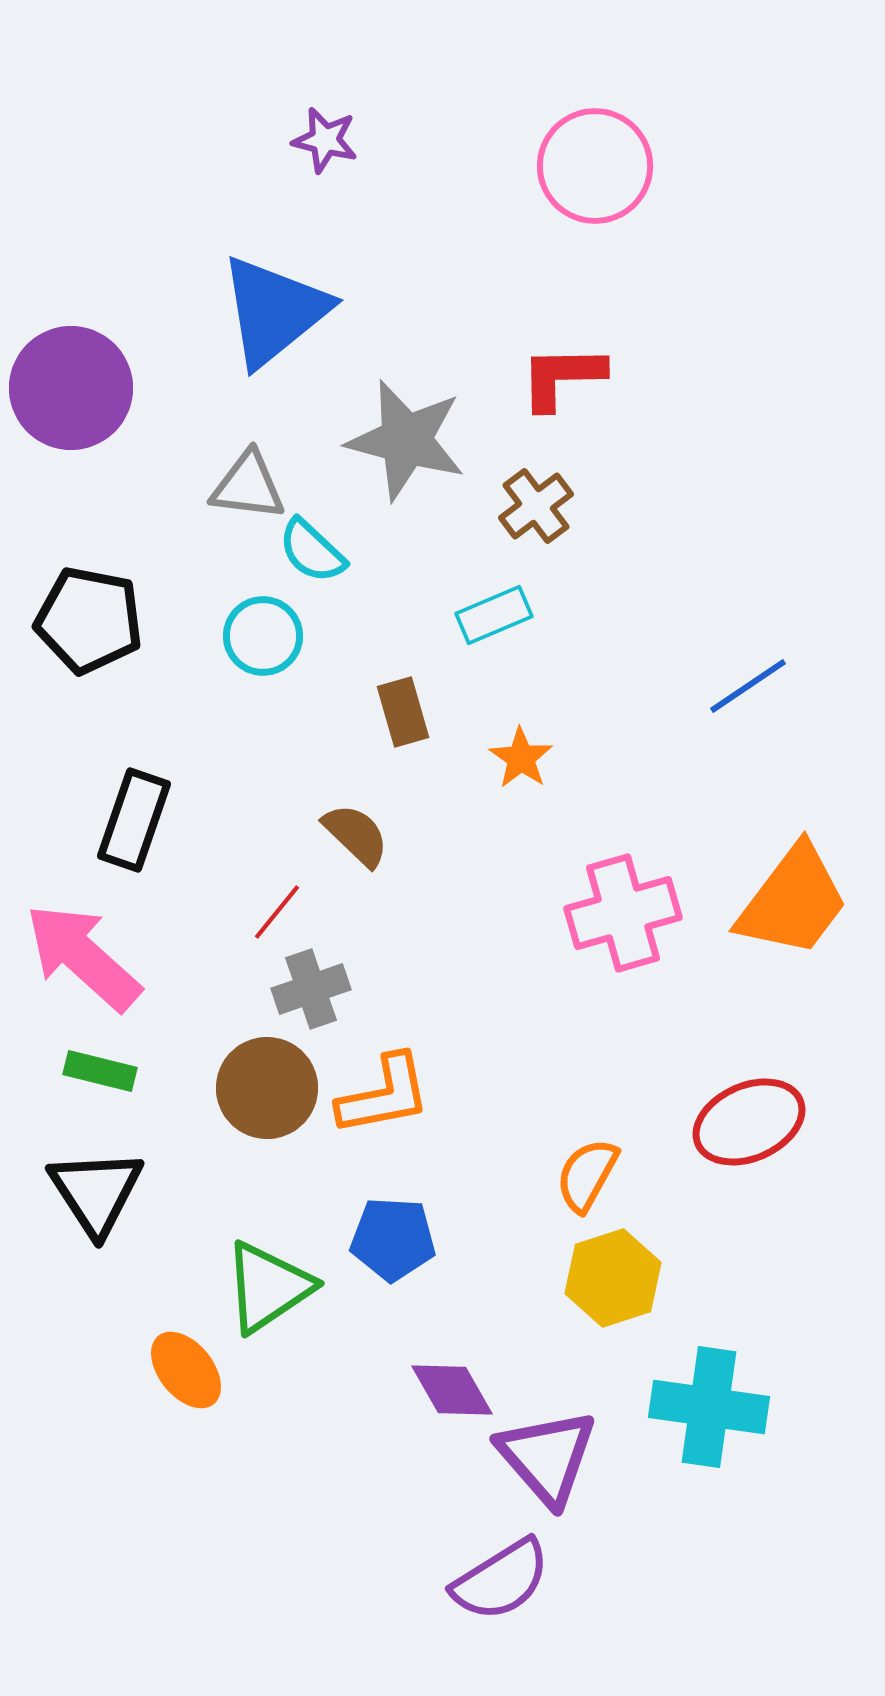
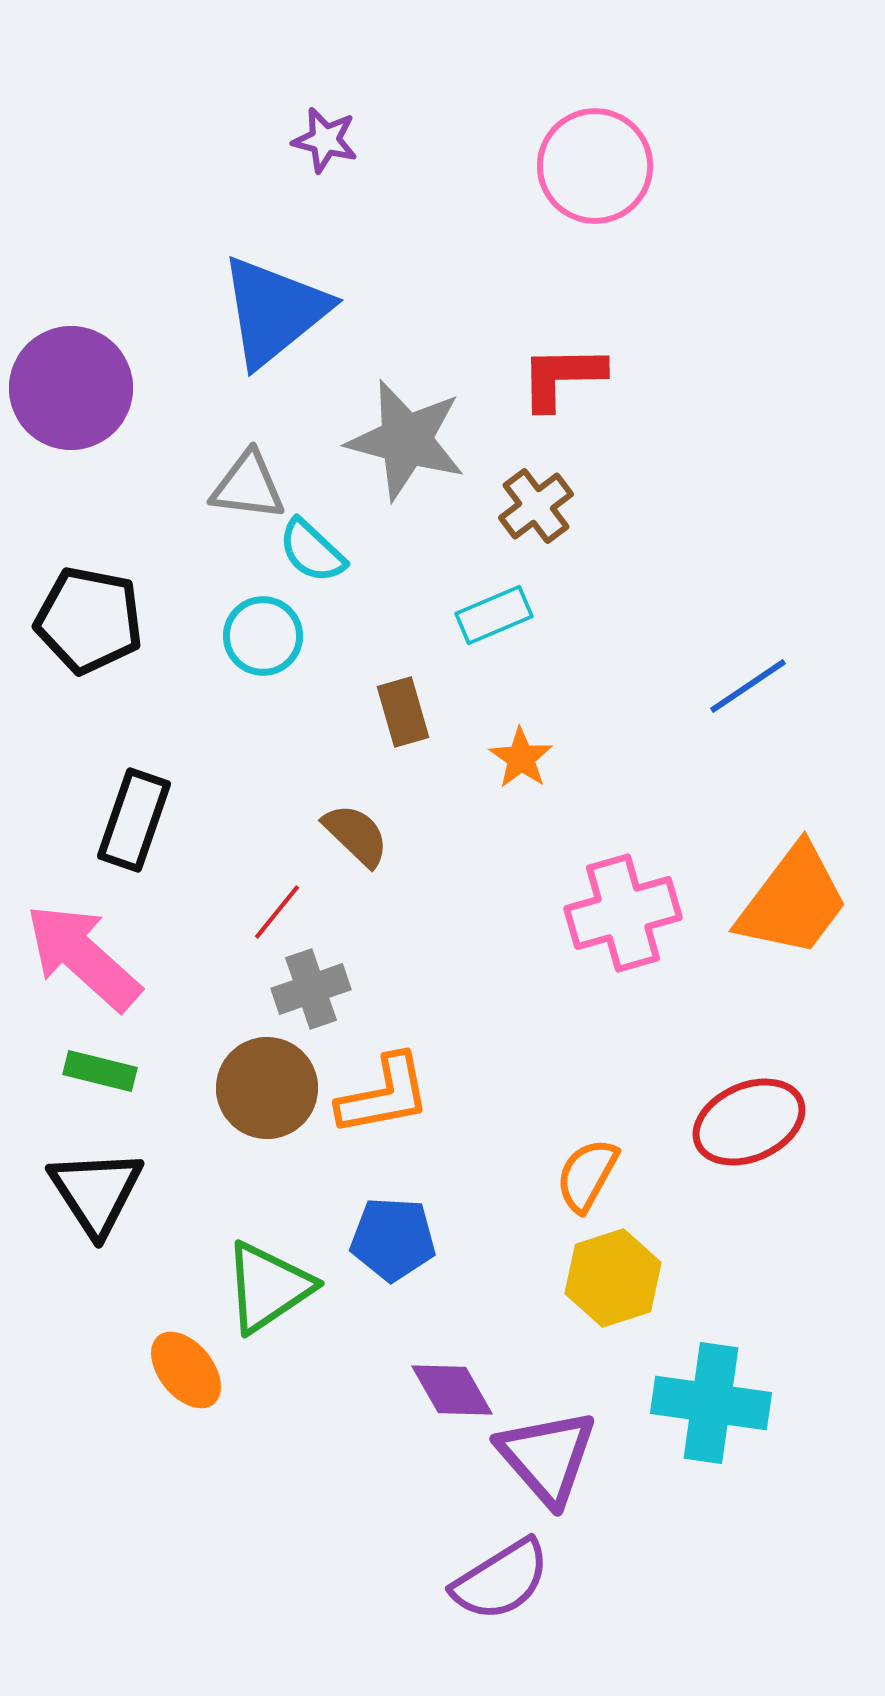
cyan cross: moved 2 px right, 4 px up
